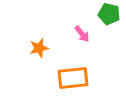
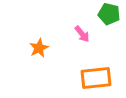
orange star: rotated 12 degrees counterclockwise
orange rectangle: moved 23 px right
